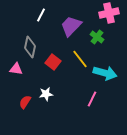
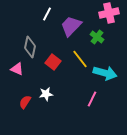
white line: moved 6 px right, 1 px up
pink triangle: moved 1 px right; rotated 16 degrees clockwise
